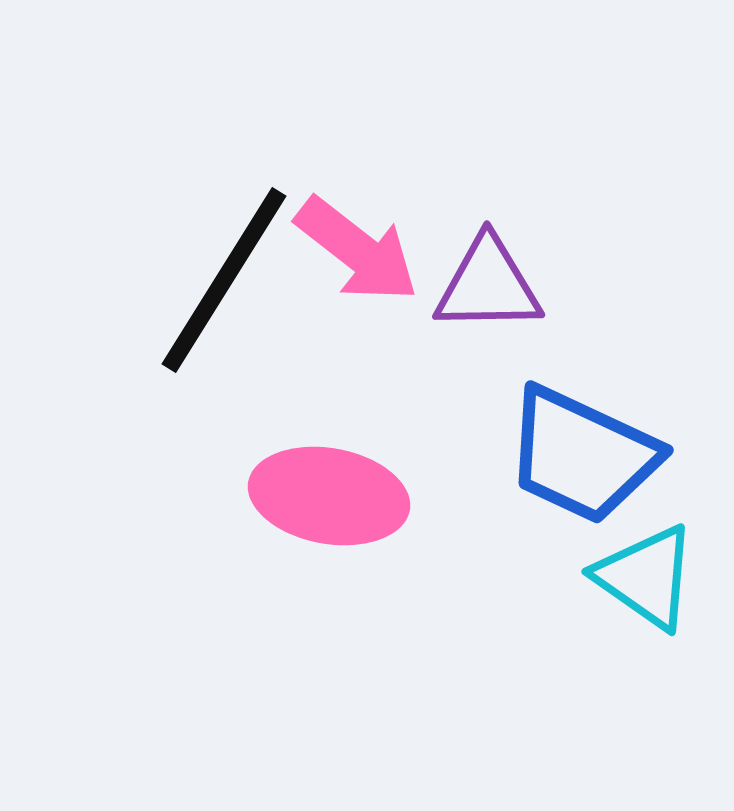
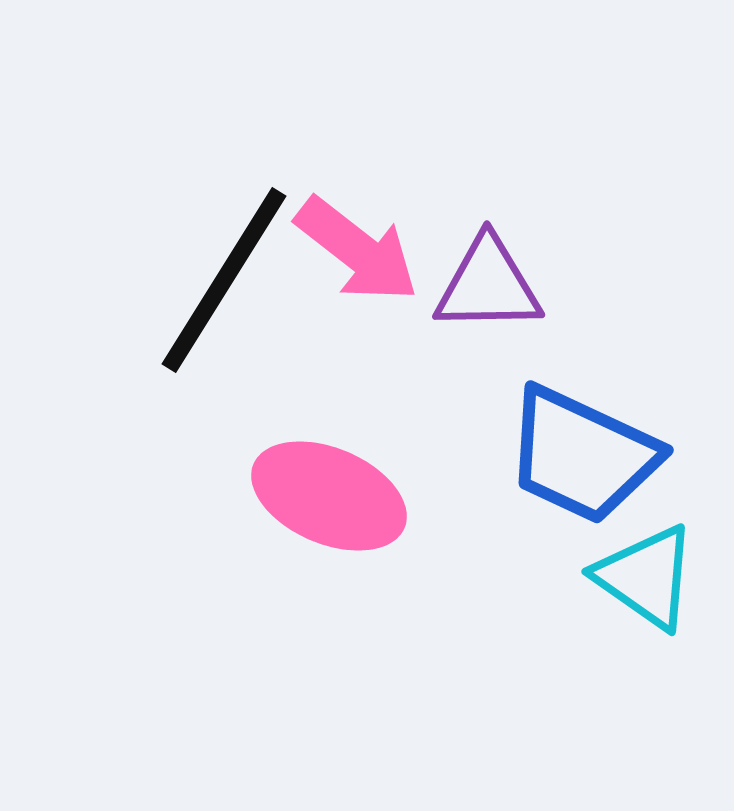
pink ellipse: rotated 13 degrees clockwise
